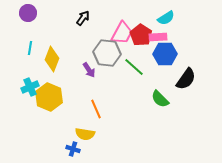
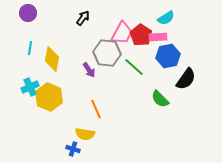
blue hexagon: moved 3 px right, 2 px down; rotated 10 degrees counterclockwise
yellow diamond: rotated 10 degrees counterclockwise
